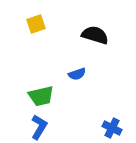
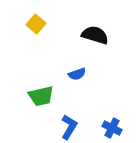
yellow square: rotated 30 degrees counterclockwise
blue L-shape: moved 30 px right
